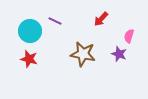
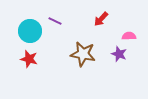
pink semicircle: rotated 72 degrees clockwise
